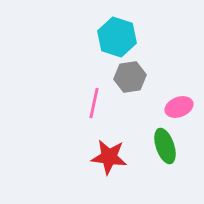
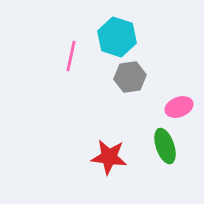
pink line: moved 23 px left, 47 px up
